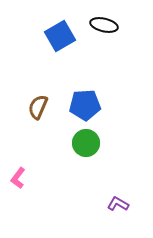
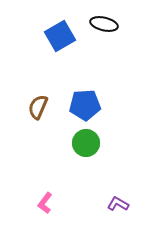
black ellipse: moved 1 px up
pink L-shape: moved 27 px right, 25 px down
